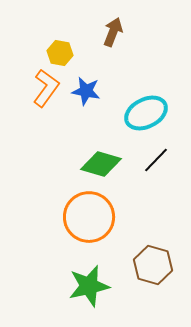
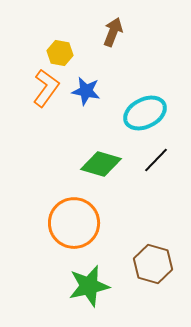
cyan ellipse: moved 1 px left
orange circle: moved 15 px left, 6 px down
brown hexagon: moved 1 px up
